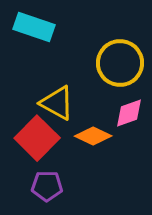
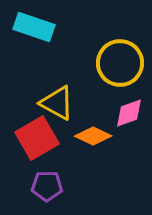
red square: rotated 15 degrees clockwise
